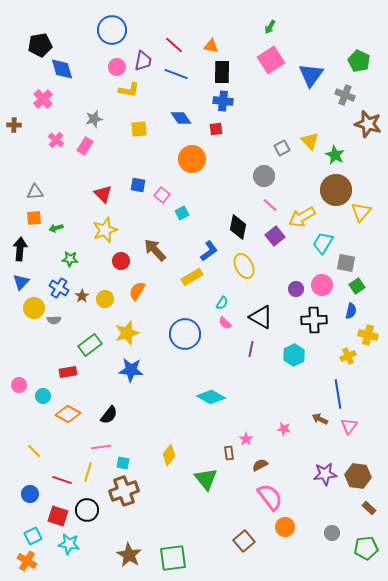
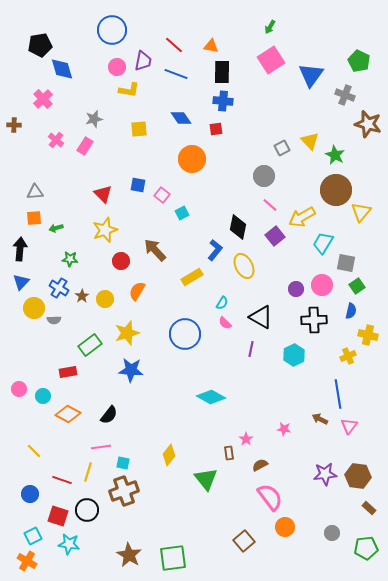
blue L-shape at (209, 251): moved 6 px right, 1 px up; rotated 15 degrees counterclockwise
pink circle at (19, 385): moved 4 px down
